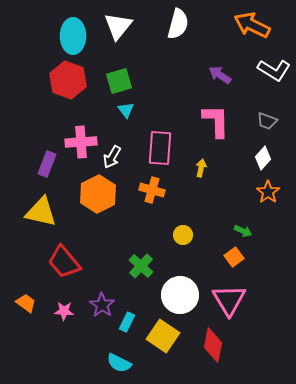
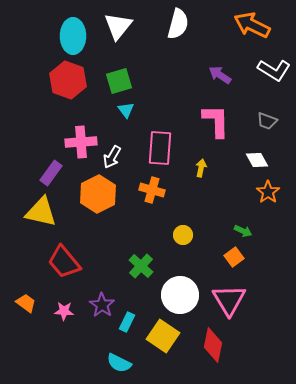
white diamond: moved 6 px left, 2 px down; rotated 70 degrees counterclockwise
purple rectangle: moved 4 px right, 9 px down; rotated 15 degrees clockwise
